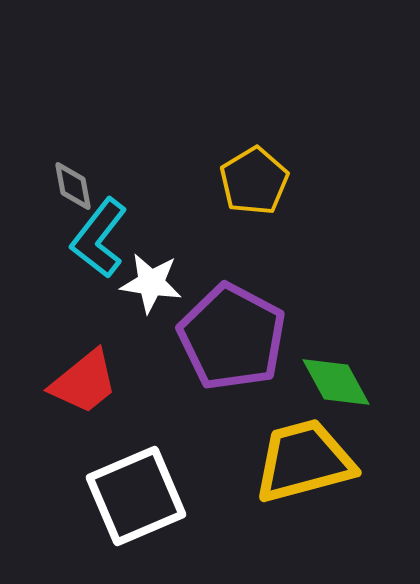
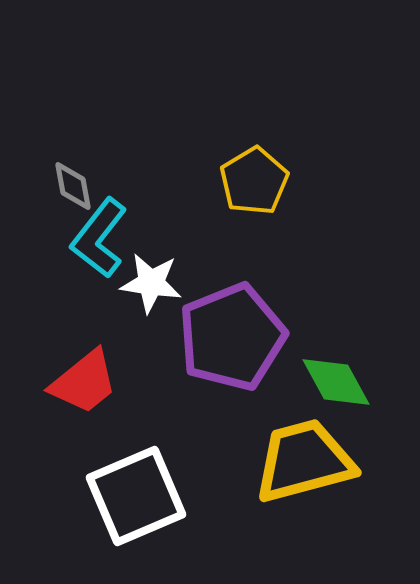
purple pentagon: rotated 22 degrees clockwise
